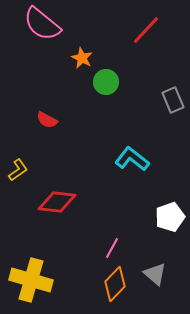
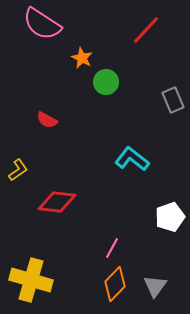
pink semicircle: rotated 6 degrees counterclockwise
gray triangle: moved 12 px down; rotated 25 degrees clockwise
